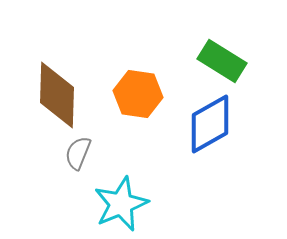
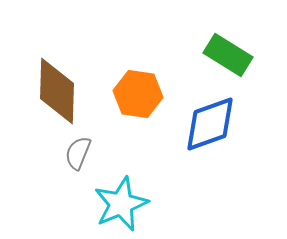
green rectangle: moved 6 px right, 6 px up
brown diamond: moved 4 px up
blue diamond: rotated 10 degrees clockwise
